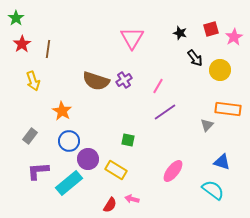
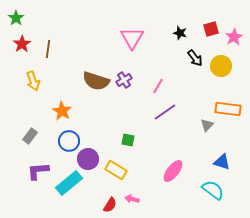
yellow circle: moved 1 px right, 4 px up
